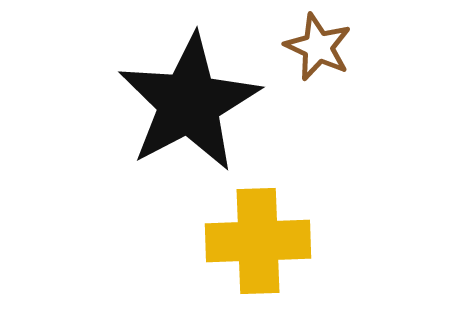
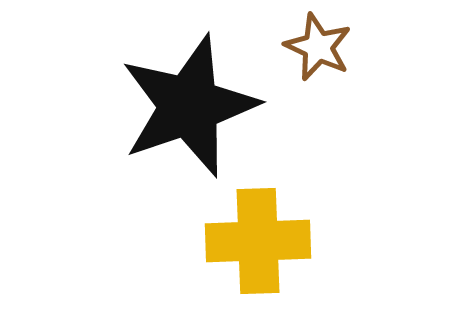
black star: moved 3 px down; rotated 9 degrees clockwise
